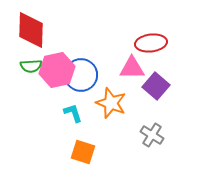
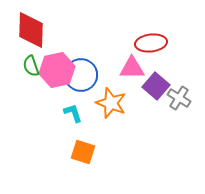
green semicircle: rotated 75 degrees clockwise
gray cross: moved 27 px right, 37 px up
